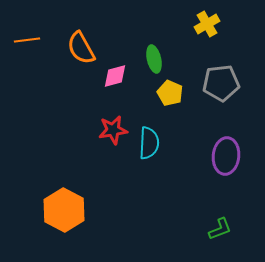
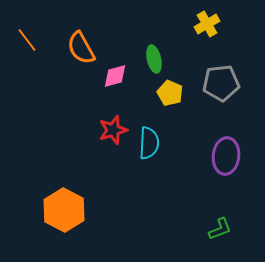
orange line: rotated 60 degrees clockwise
red star: rotated 8 degrees counterclockwise
